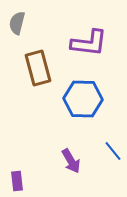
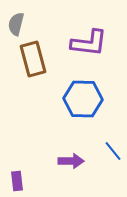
gray semicircle: moved 1 px left, 1 px down
brown rectangle: moved 5 px left, 9 px up
purple arrow: rotated 60 degrees counterclockwise
